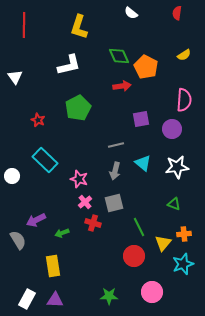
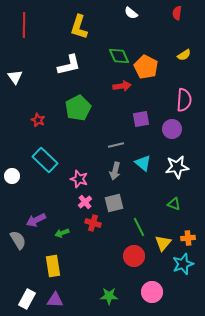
orange cross: moved 4 px right, 4 px down
